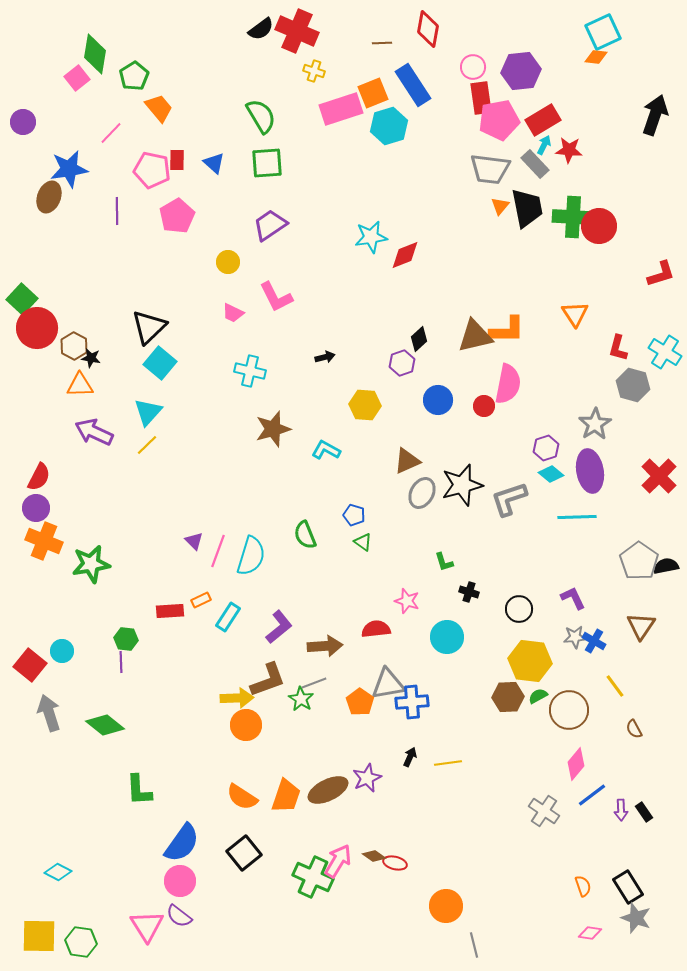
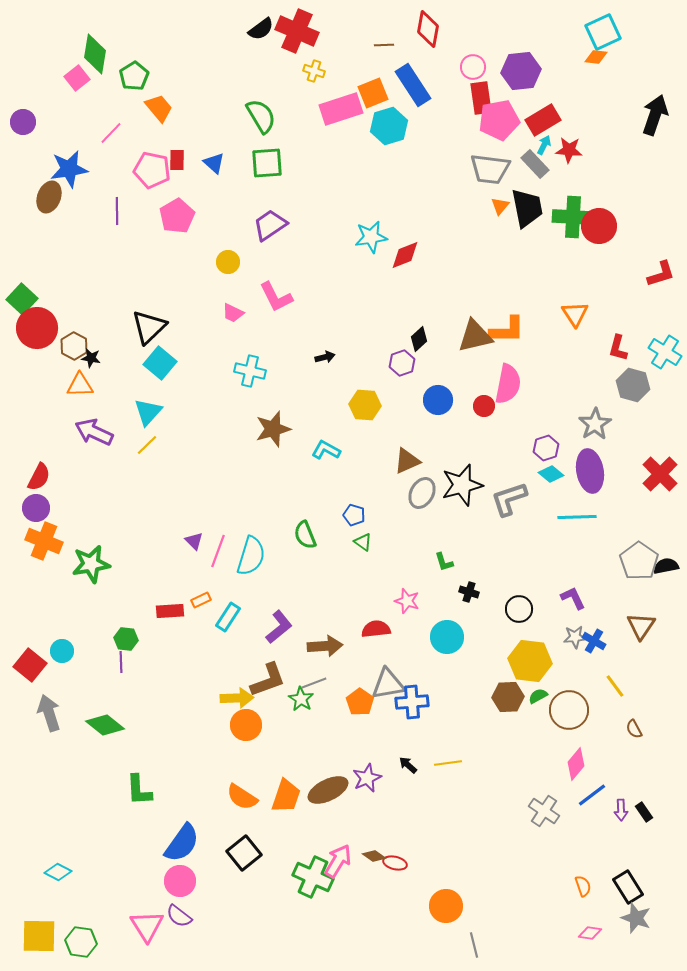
brown line at (382, 43): moved 2 px right, 2 px down
red cross at (659, 476): moved 1 px right, 2 px up
black arrow at (410, 757): moved 2 px left, 8 px down; rotated 72 degrees counterclockwise
